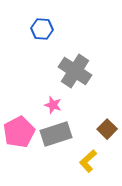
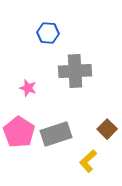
blue hexagon: moved 6 px right, 4 px down
gray cross: rotated 36 degrees counterclockwise
pink star: moved 25 px left, 17 px up
pink pentagon: rotated 12 degrees counterclockwise
